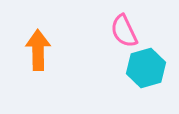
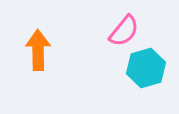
pink semicircle: rotated 116 degrees counterclockwise
